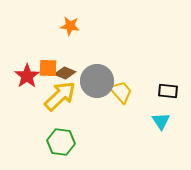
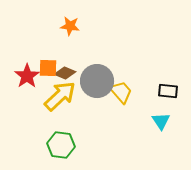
green hexagon: moved 3 px down
